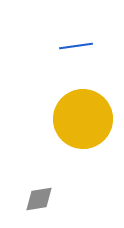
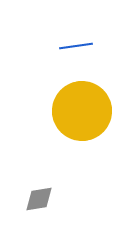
yellow circle: moved 1 px left, 8 px up
